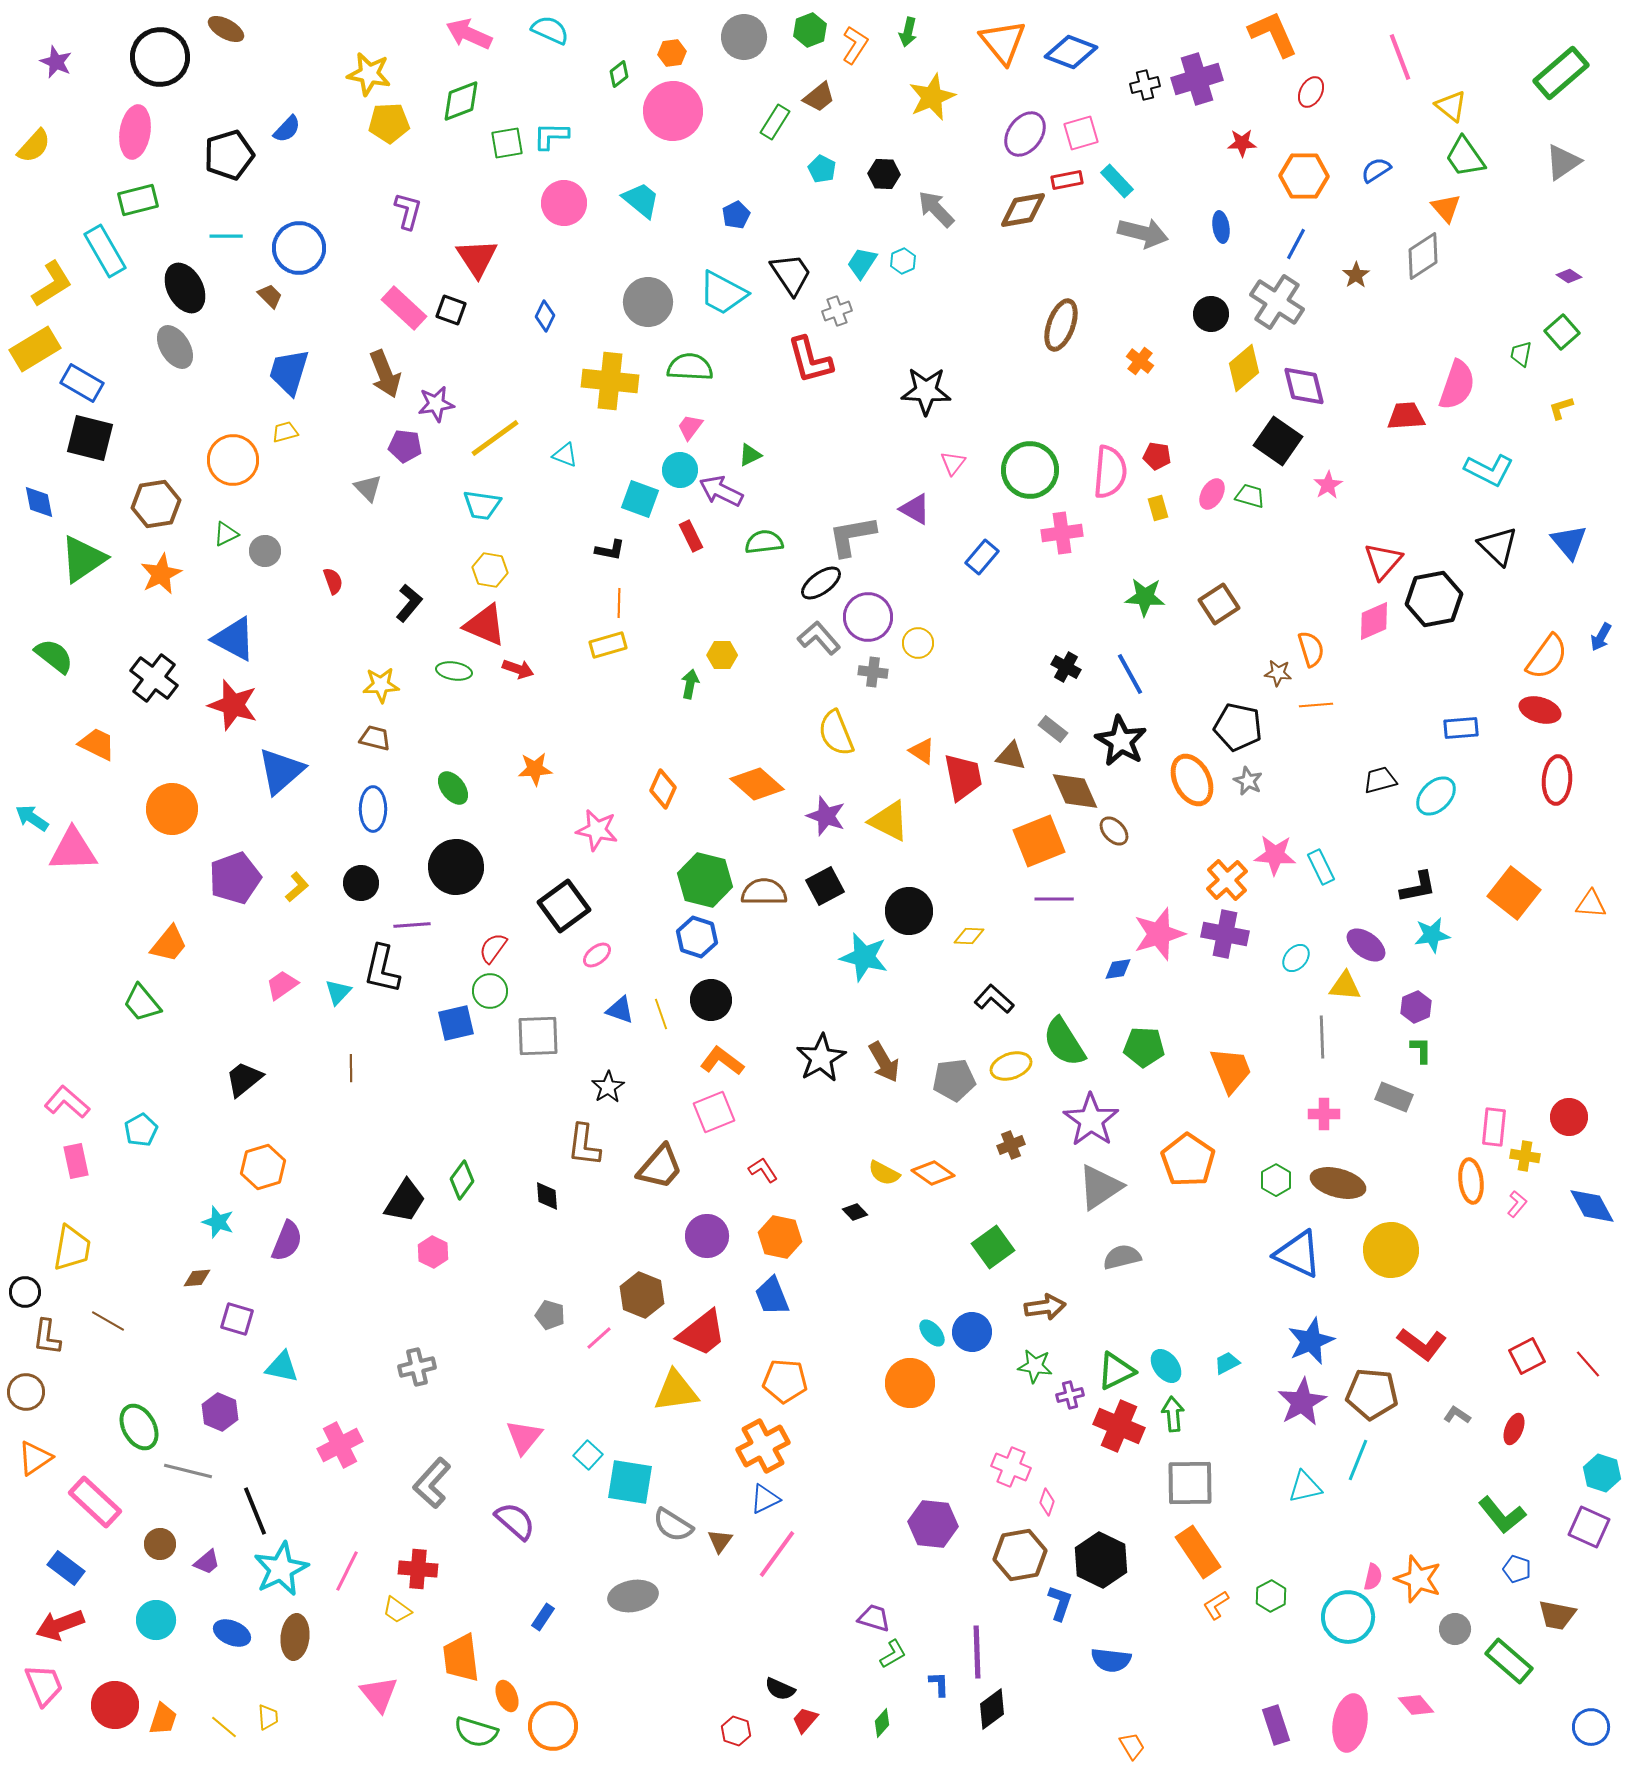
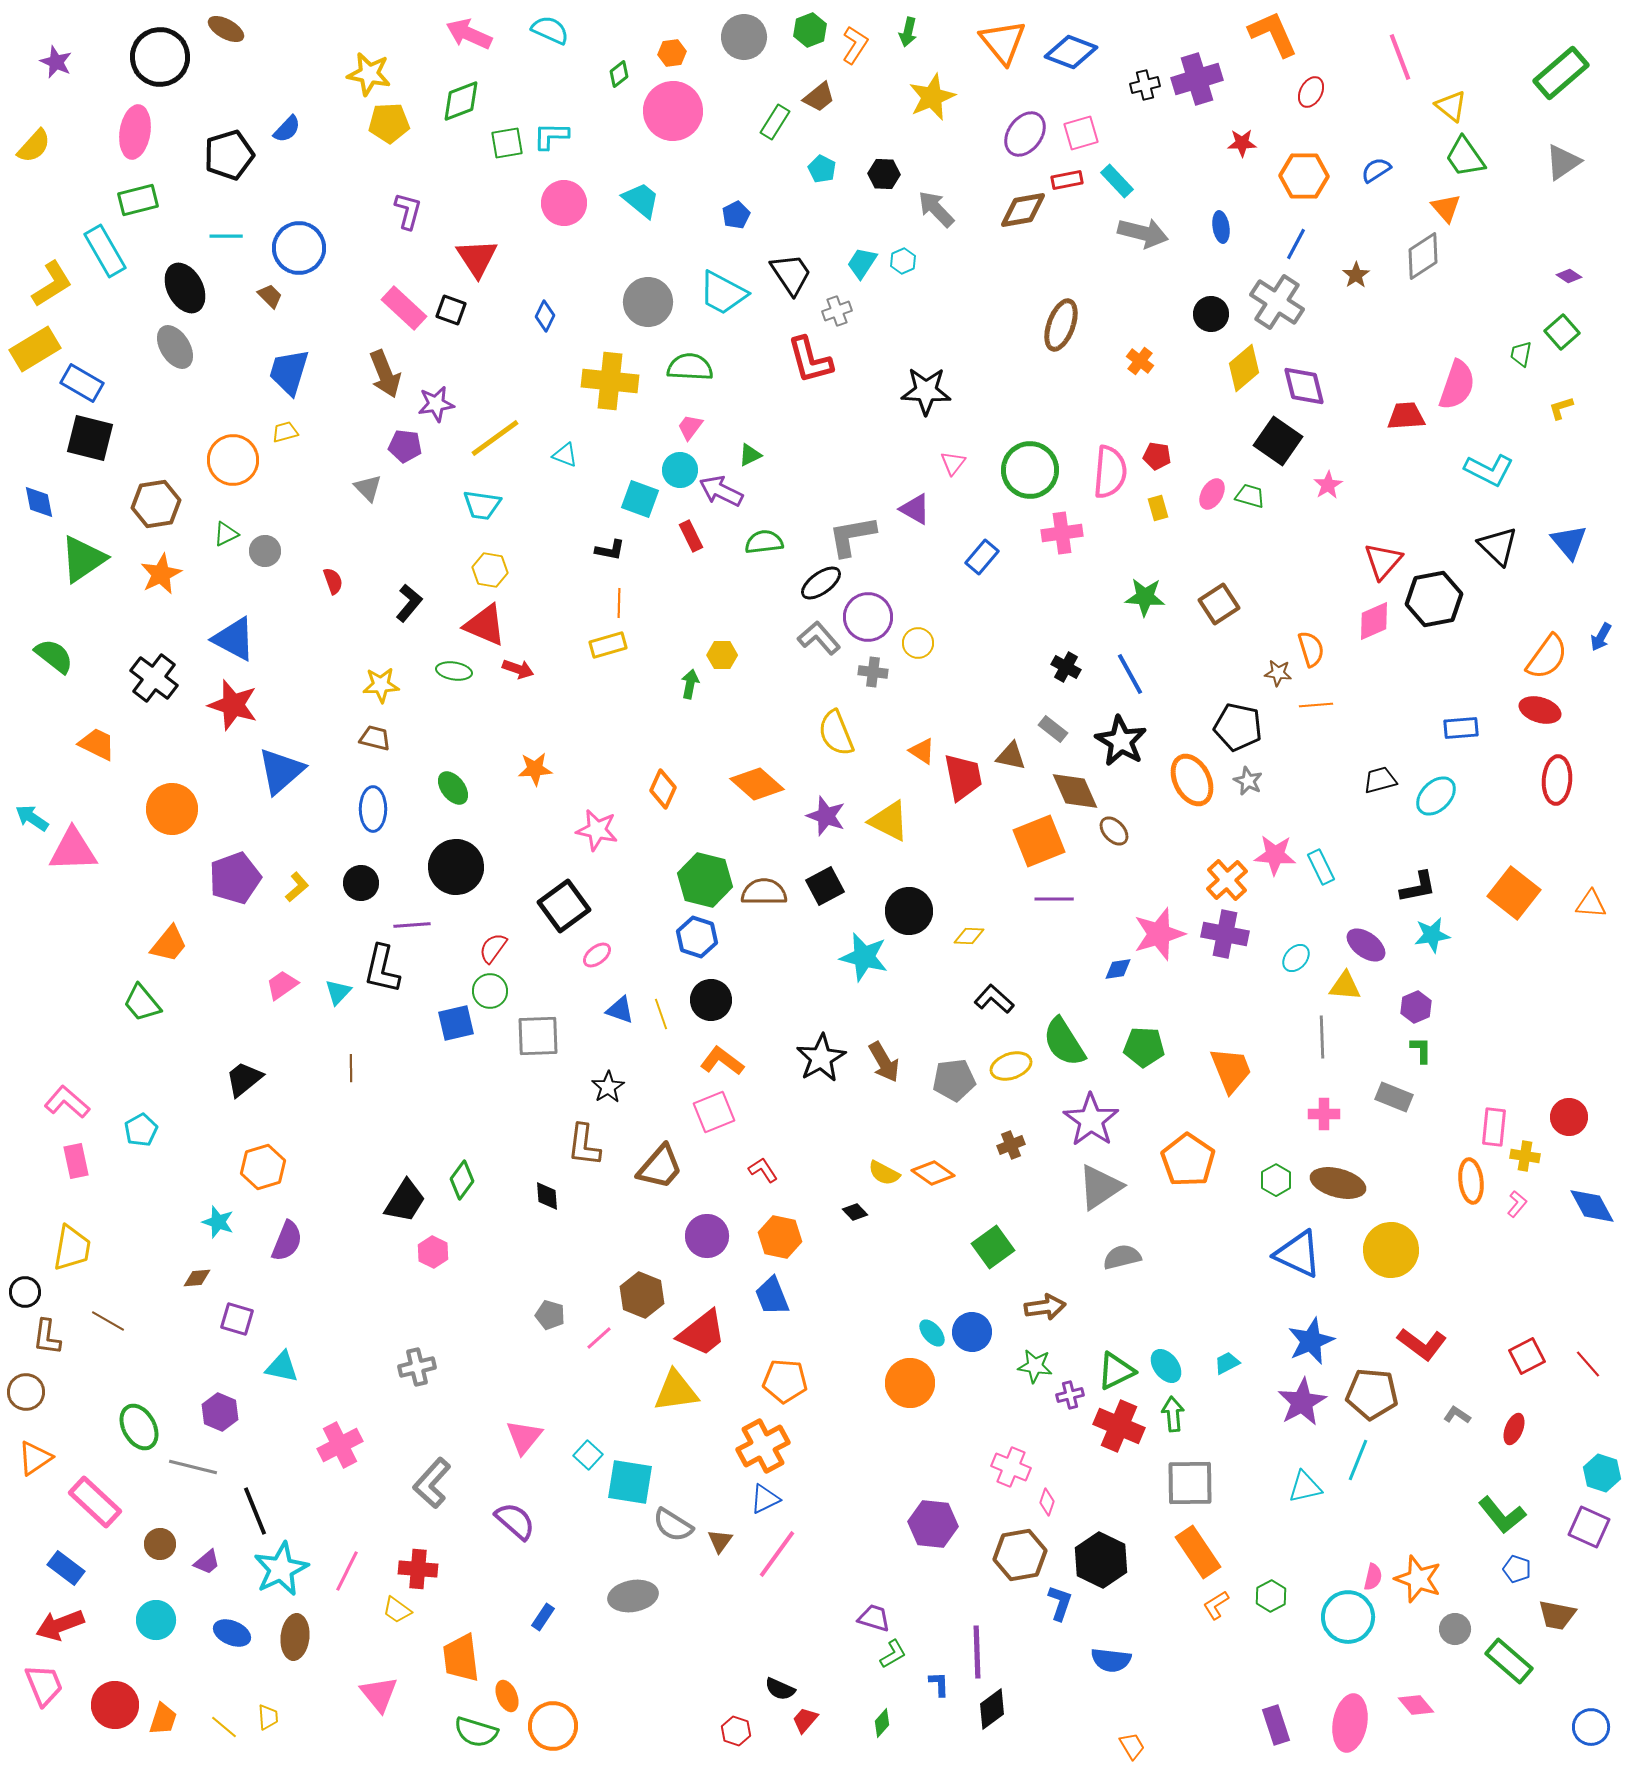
gray line at (188, 1471): moved 5 px right, 4 px up
